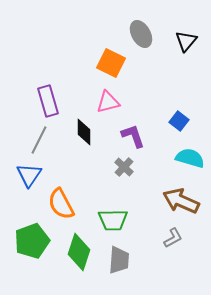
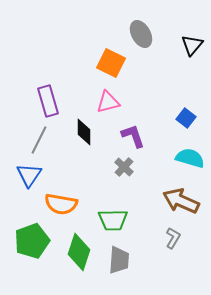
black triangle: moved 6 px right, 4 px down
blue square: moved 7 px right, 3 px up
orange semicircle: rotated 52 degrees counterclockwise
gray L-shape: rotated 30 degrees counterclockwise
